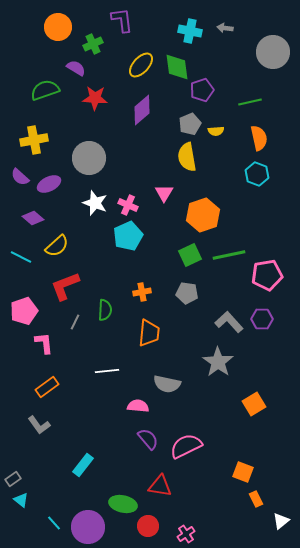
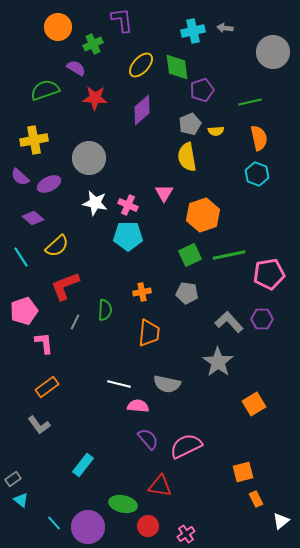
cyan cross at (190, 31): moved 3 px right; rotated 25 degrees counterclockwise
white star at (95, 203): rotated 10 degrees counterclockwise
cyan pentagon at (128, 236): rotated 24 degrees clockwise
cyan line at (21, 257): rotated 30 degrees clockwise
pink pentagon at (267, 275): moved 2 px right, 1 px up
white line at (107, 371): moved 12 px right, 13 px down; rotated 20 degrees clockwise
orange square at (243, 472): rotated 35 degrees counterclockwise
